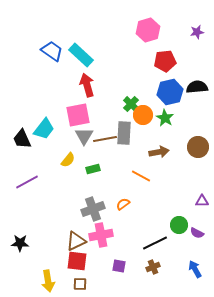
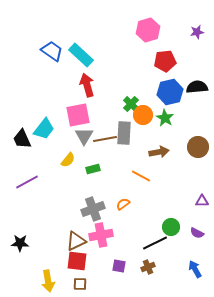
green circle: moved 8 px left, 2 px down
brown cross: moved 5 px left
